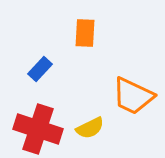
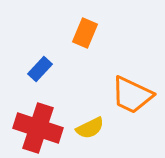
orange rectangle: rotated 20 degrees clockwise
orange trapezoid: moved 1 px left, 1 px up
red cross: moved 1 px up
